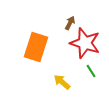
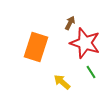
green line: moved 1 px down
